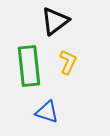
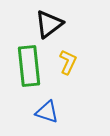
black triangle: moved 6 px left, 3 px down
